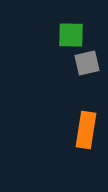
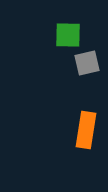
green square: moved 3 px left
